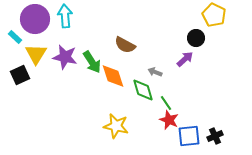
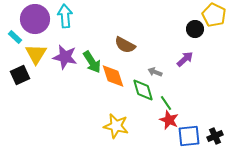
black circle: moved 1 px left, 9 px up
